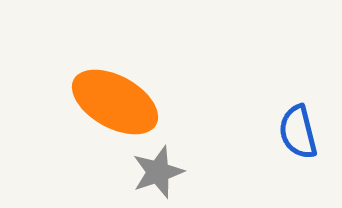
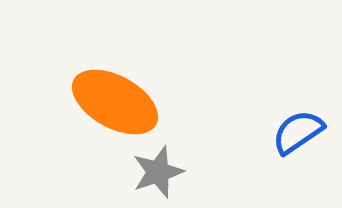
blue semicircle: rotated 70 degrees clockwise
